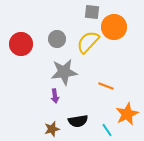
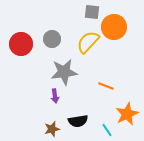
gray circle: moved 5 px left
